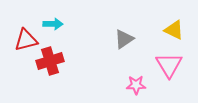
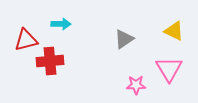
cyan arrow: moved 8 px right
yellow triangle: moved 1 px down
red cross: rotated 12 degrees clockwise
pink triangle: moved 4 px down
